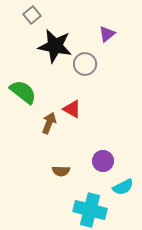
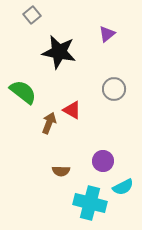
black star: moved 4 px right, 6 px down
gray circle: moved 29 px right, 25 px down
red triangle: moved 1 px down
cyan cross: moved 7 px up
